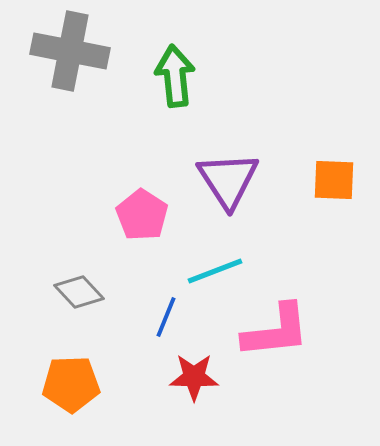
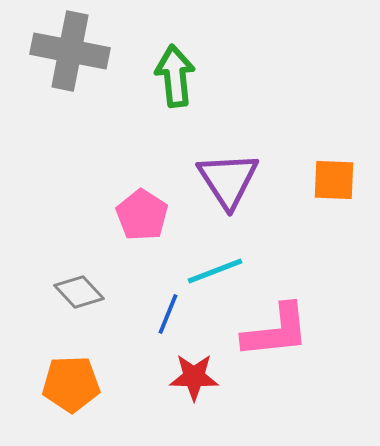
blue line: moved 2 px right, 3 px up
